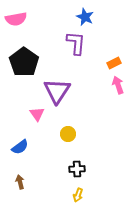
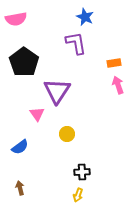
purple L-shape: rotated 15 degrees counterclockwise
orange rectangle: rotated 16 degrees clockwise
yellow circle: moved 1 px left
black cross: moved 5 px right, 3 px down
brown arrow: moved 6 px down
